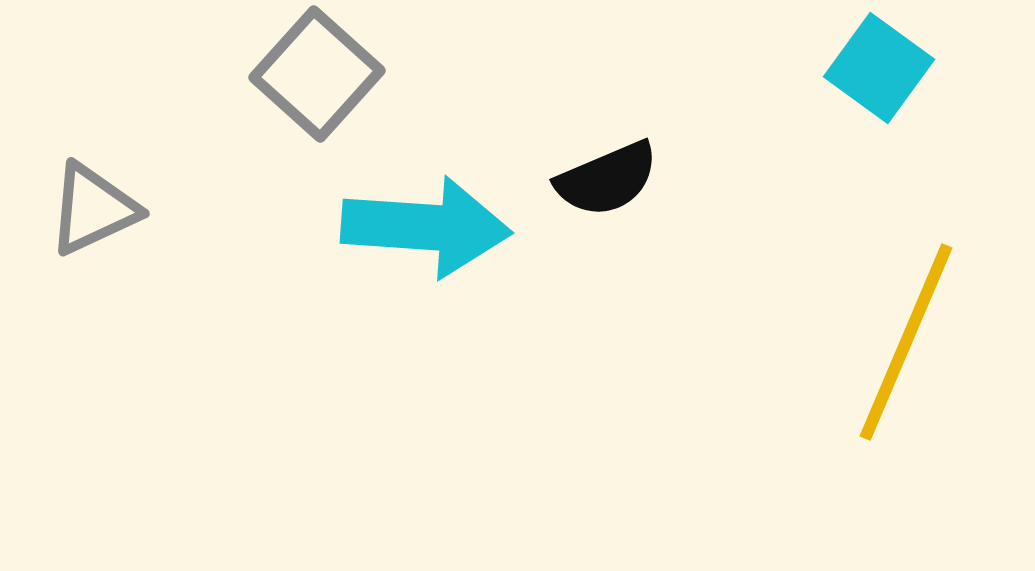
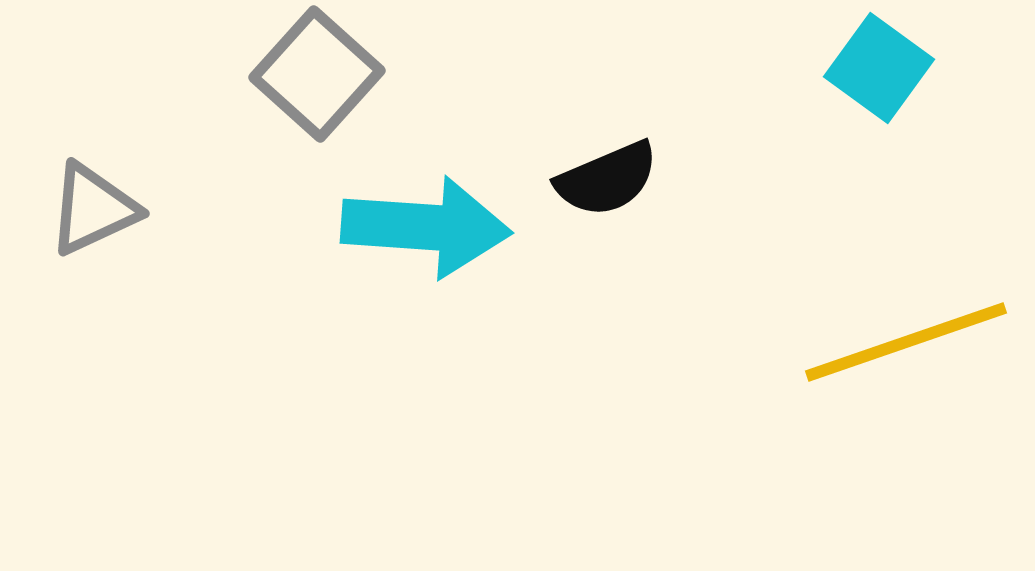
yellow line: rotated 48 degrees clockwise
